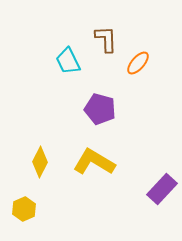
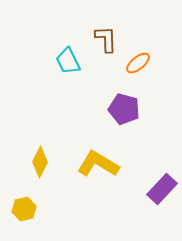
orange ellipse: rotated 10 degrees clockwise
purple pentagon: moved 24 px right
yellow L-shape: moved 4 px right, 2 px down
yellow hexagon: rotated 10 degrees clockwise
